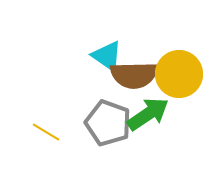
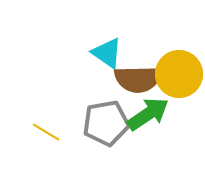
cyan triangle: moved 3 px up
brown semicircle: moved 4 px right, 4 px down
gray pentagon: moved 2 px left; rotated 30 degrees counterclockwise
